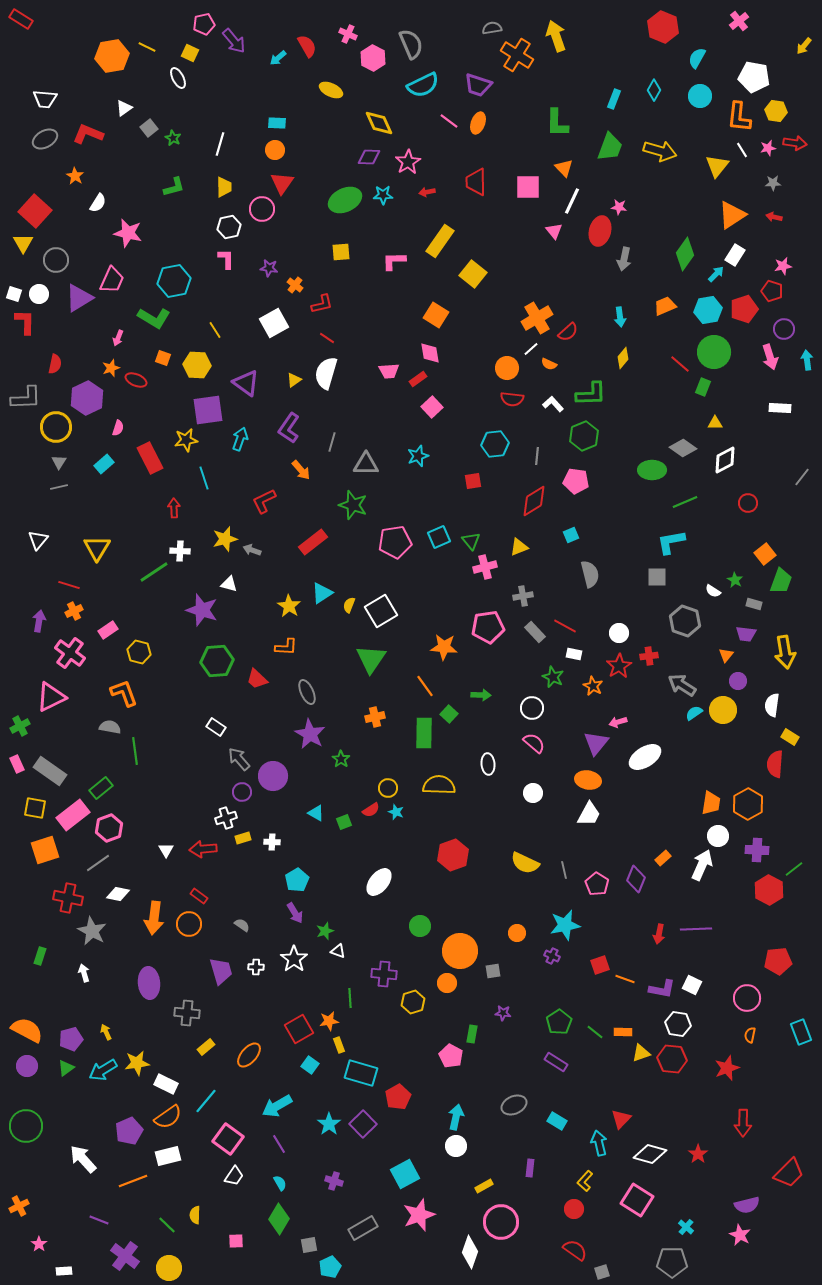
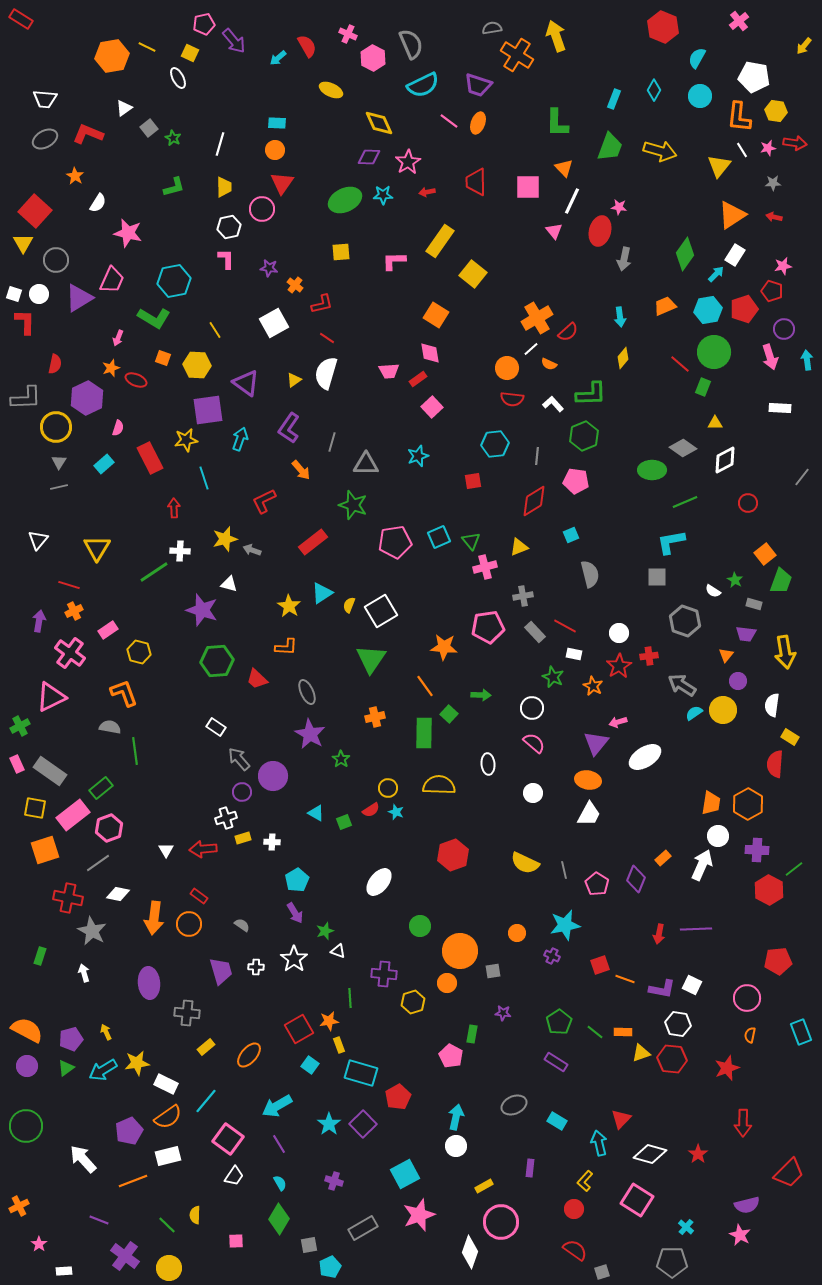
yellow triangle at (717, 166): moved 2 px right
